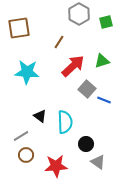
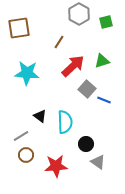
cyan star: moved 1 px down
